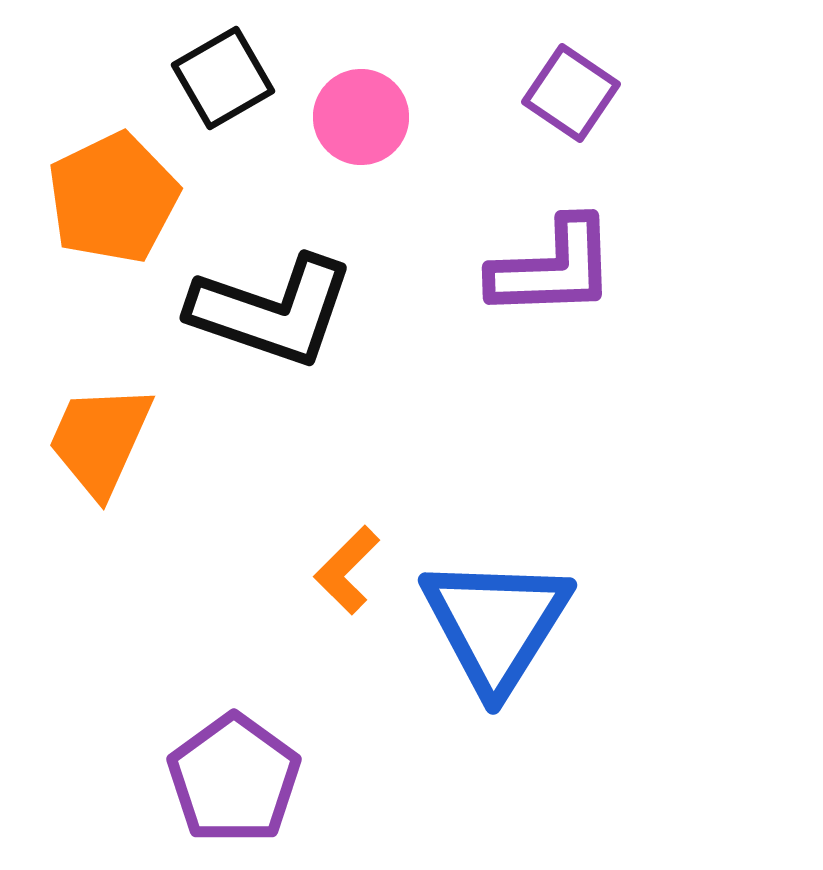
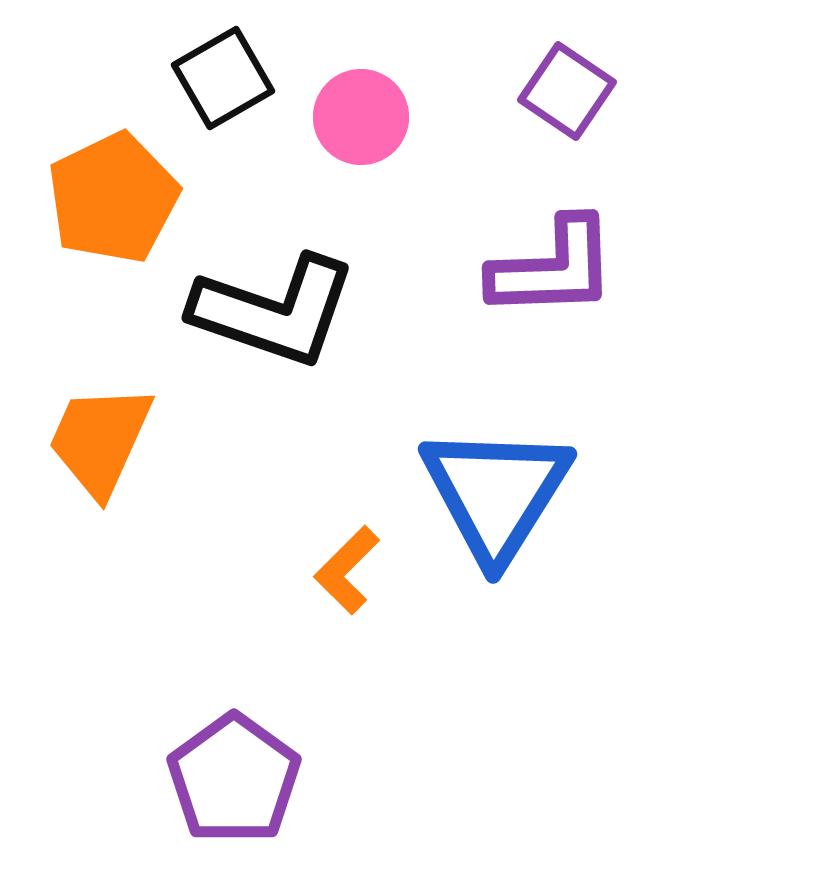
purple square: moved 4 px left, 2 px up
black L-shape: moved 2 px right
blue triangle: moved 131 px up
